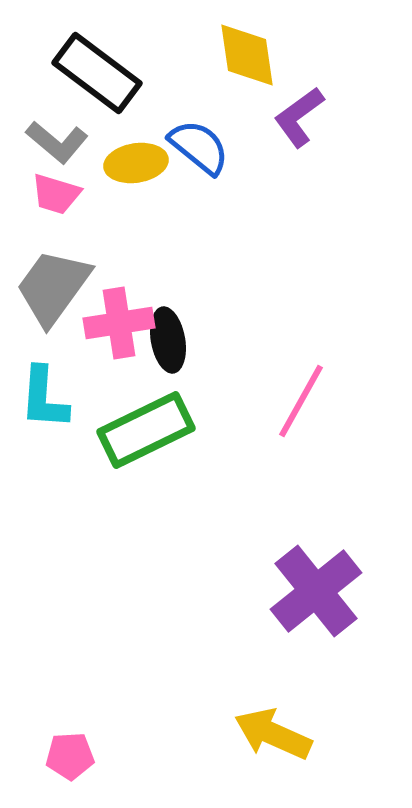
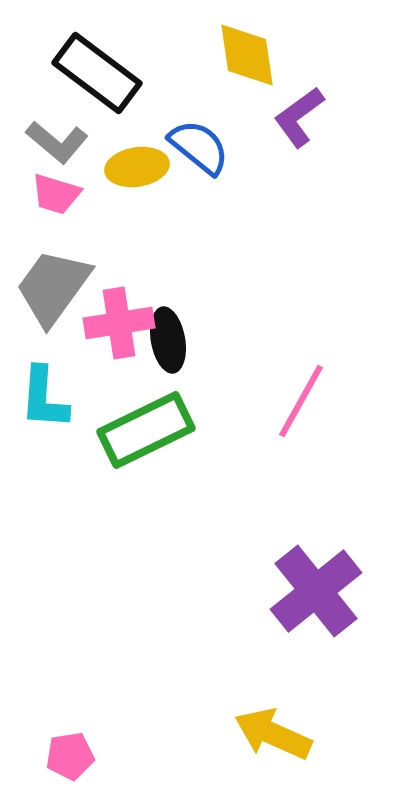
yellow ellipse: moved 1 px right, 4 px down
pink pentagon: rotated 6 degrees counterclockwise
